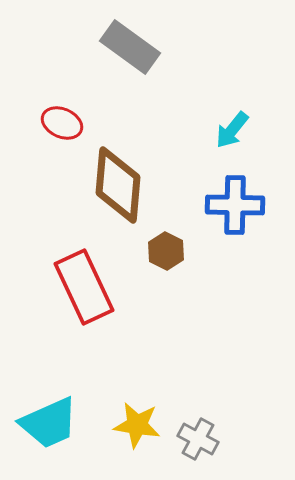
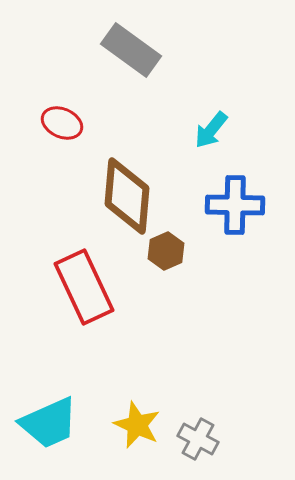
gray rectangle: moved 1 px right, 3 px down
cyan arrow: moved 21 px left
brown diamond: moved 9 px right, 11 px down
brown hexagon: rotated 9 degrees clockwise
yellow star: rotated 15 degrees clockwise
